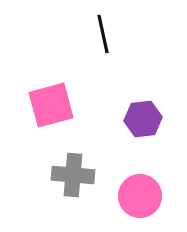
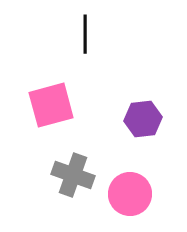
black line: moved 18 px left; rotated 12 degrees clockwise
gray cross: rotated 15 degrees clockwise
pink circle: moved 10 px left, 2 px up
